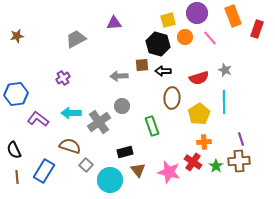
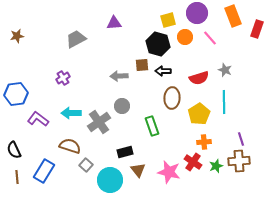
green star: rotated 16 degrees clockwise
